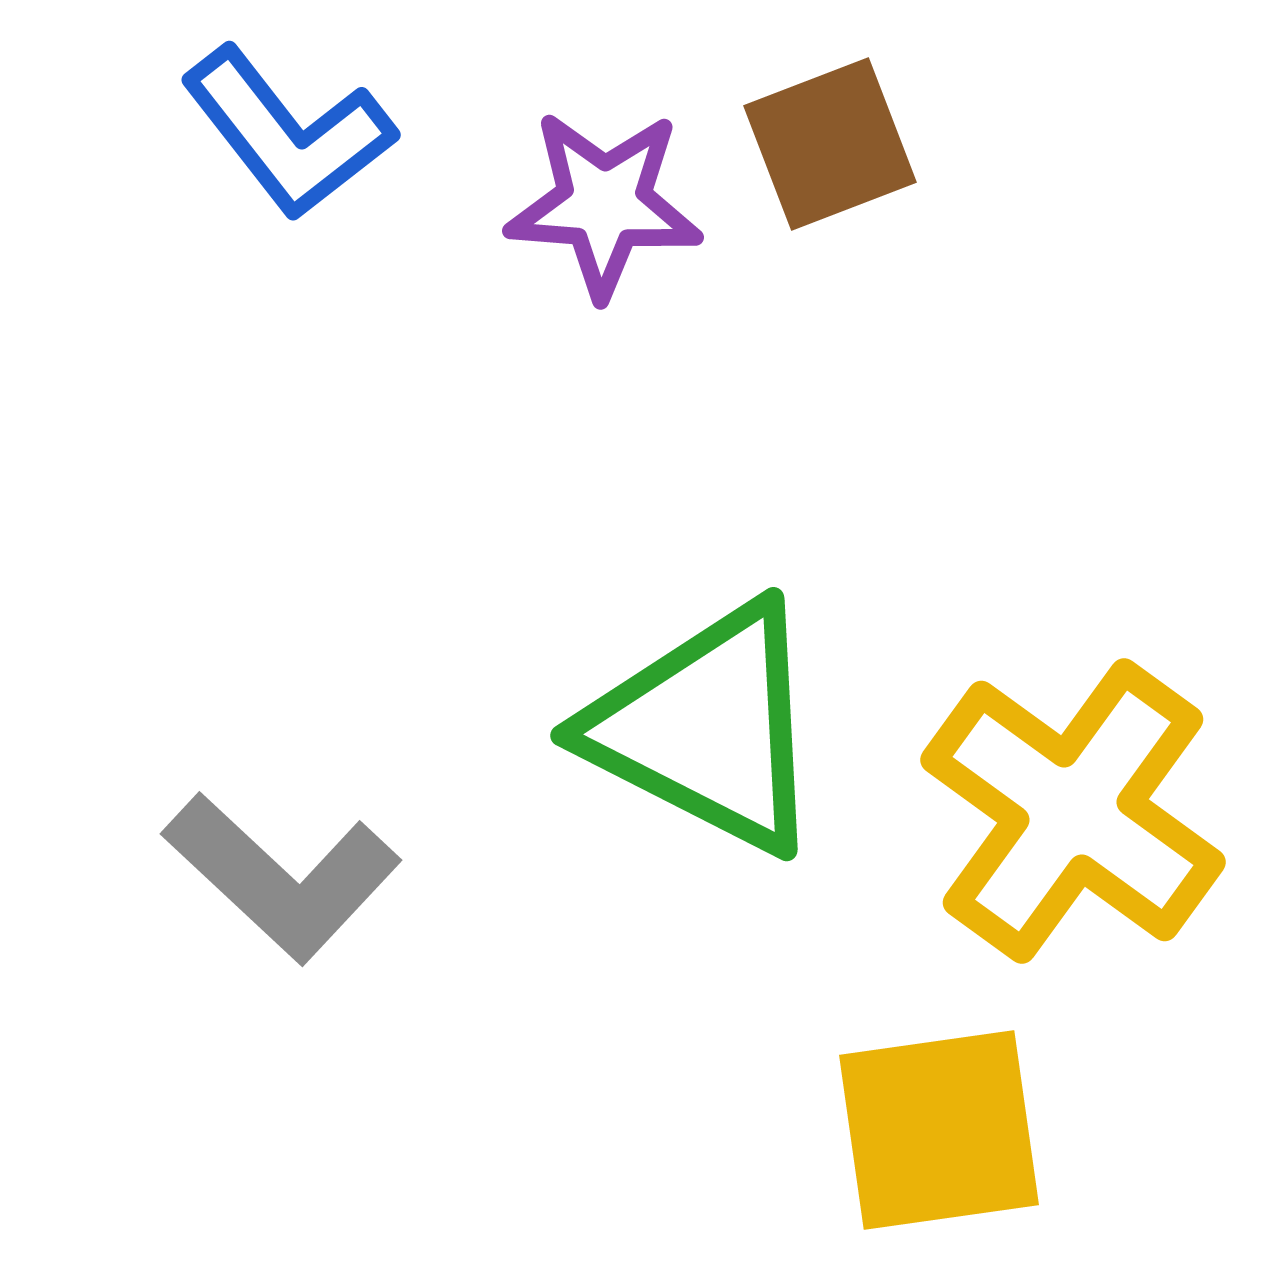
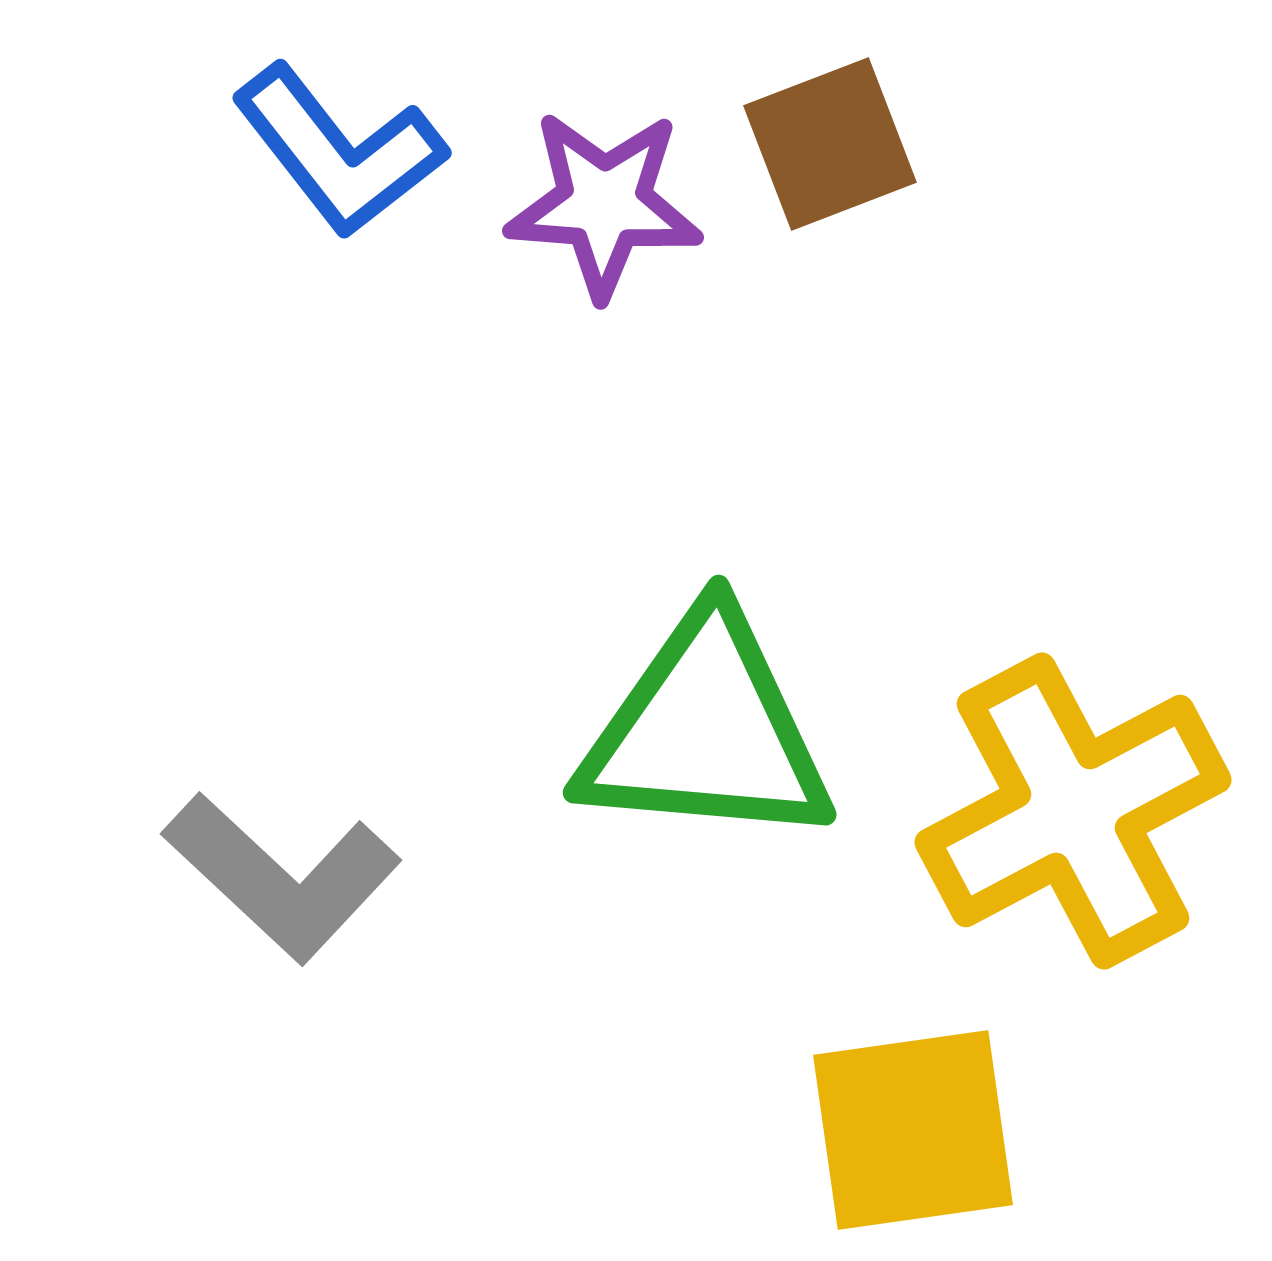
blue L-shape: moved 51 px right, 18 px down
green triangle: moved 1 px left, 3 px down; rotated 22 degrees counterclockwise
yellow cross: rotated 26 degrees clockwise
yellow square: moved 26 px left
